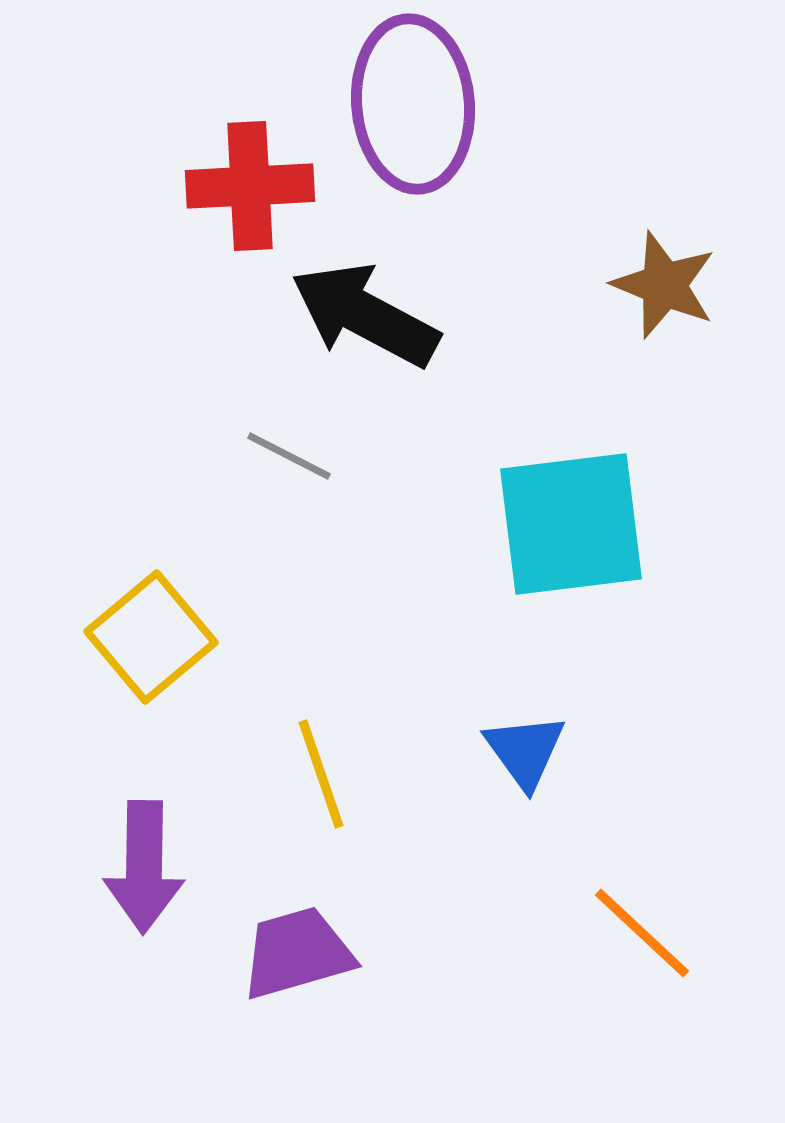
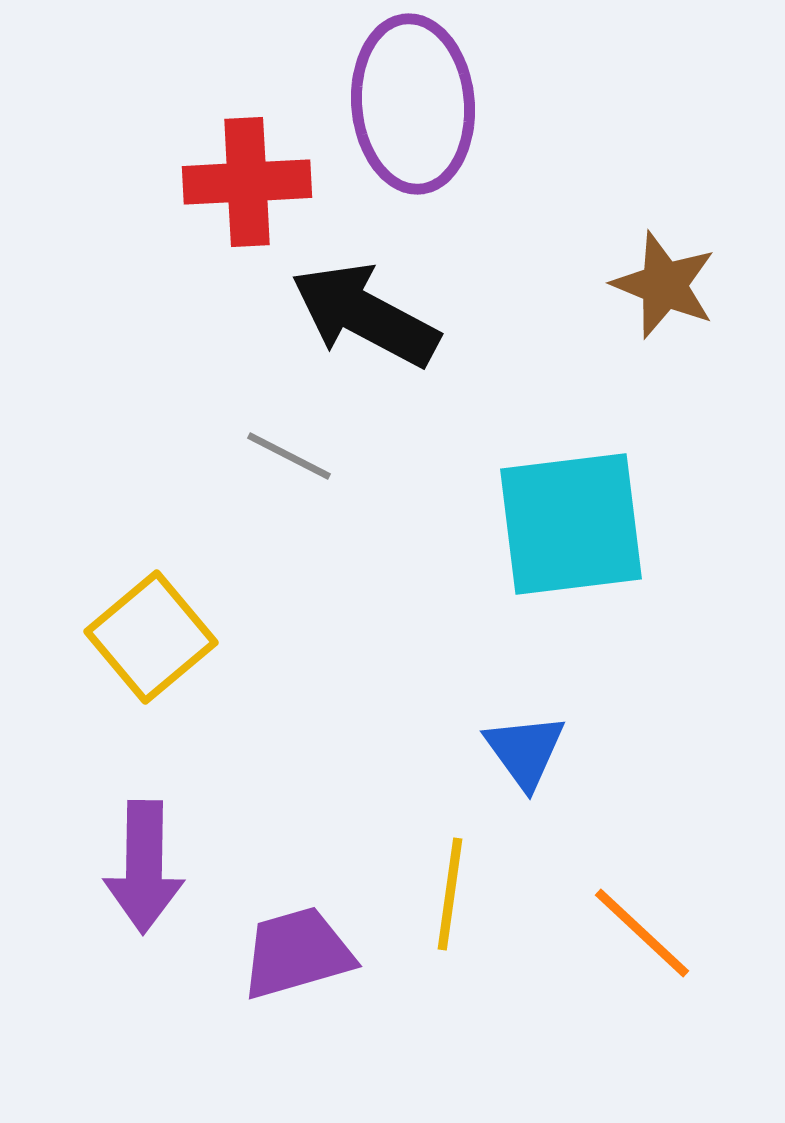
red cross: moved 3 px left, 4 px up
yellow line: moved 129 px right, 120 px down; rotated 27 degrees clockwise
